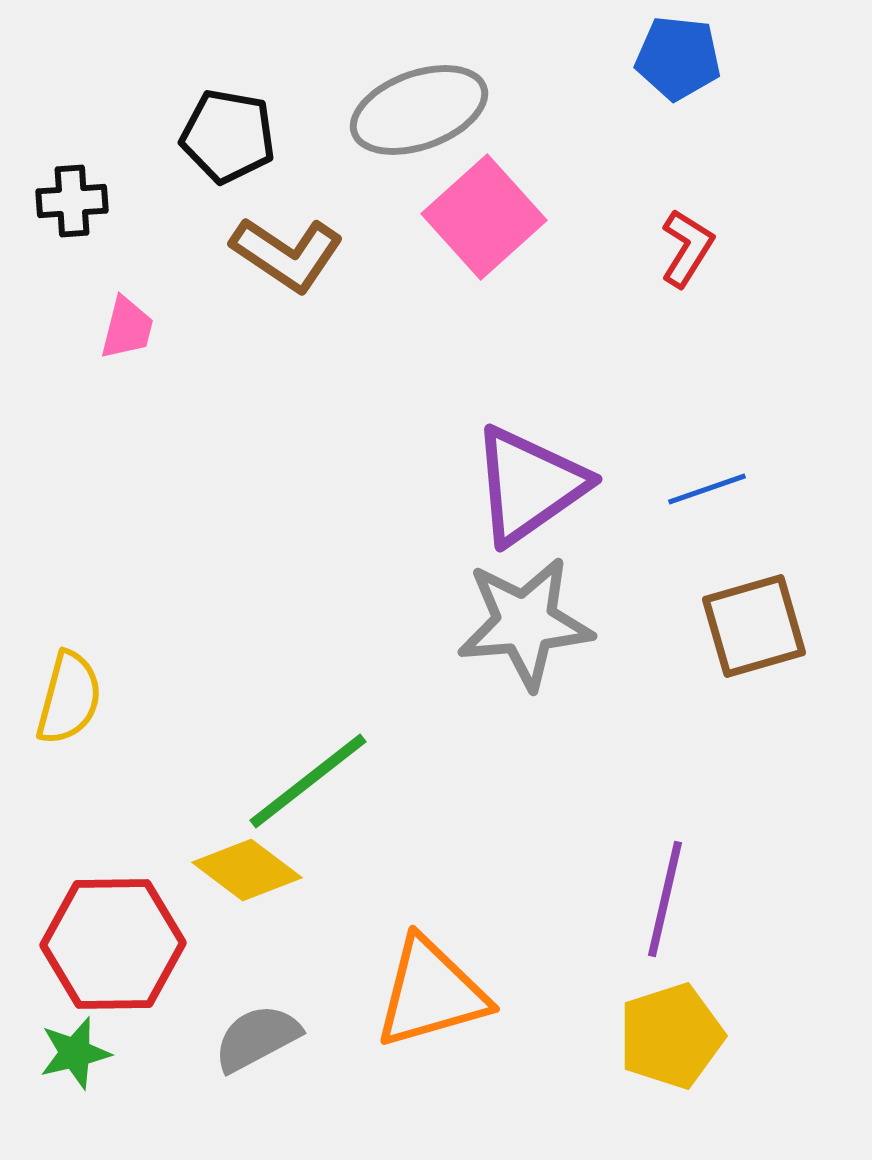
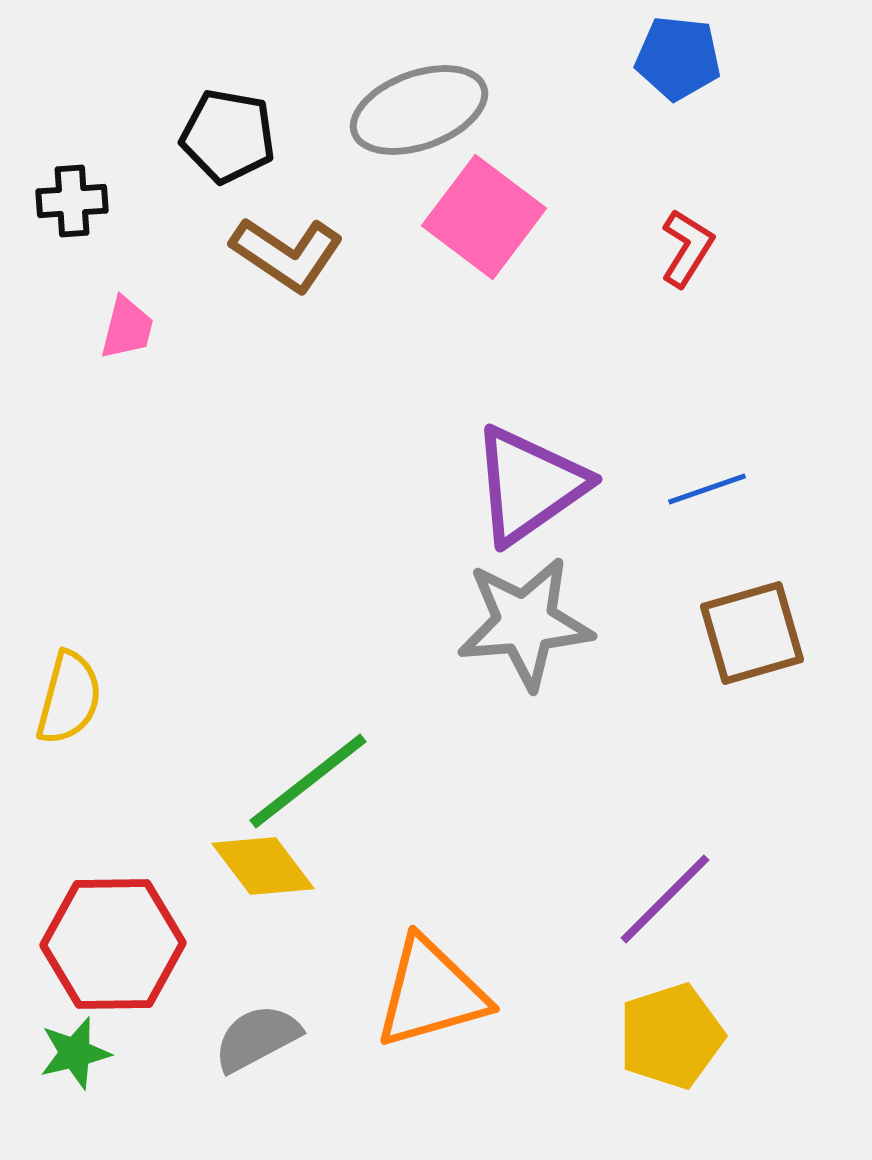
pink square: rotated 11 degrees counterclockwise
brown square: moved 2 px left, 7 px down
yellow diamond: moved 16 px right, 4 px up; rotated 16 degrees clockwise
purple line: rotated 32 degrees clockwise
